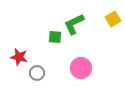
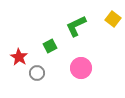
yellow square: rotated 21 degrees counterclockwise
green L-shape: moved 2 px right, 2 px down
green square: moved 5 px left, 9 px down; rotated 32 degrees counterclockwise
red star: rotated 18 degrees clockwise
